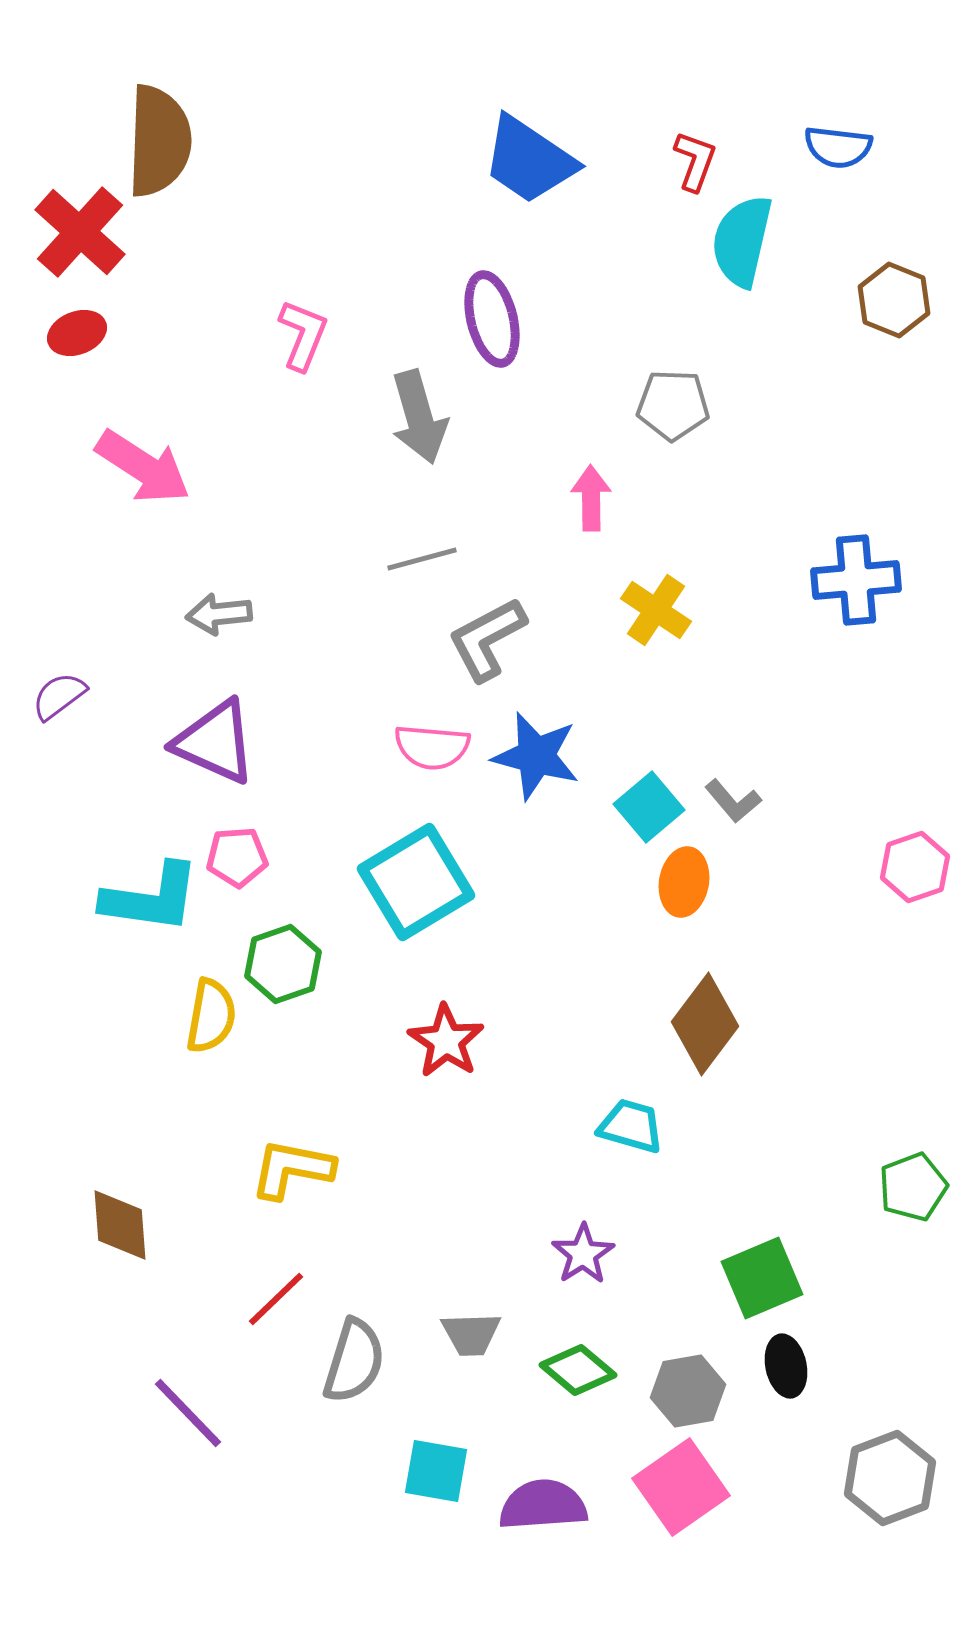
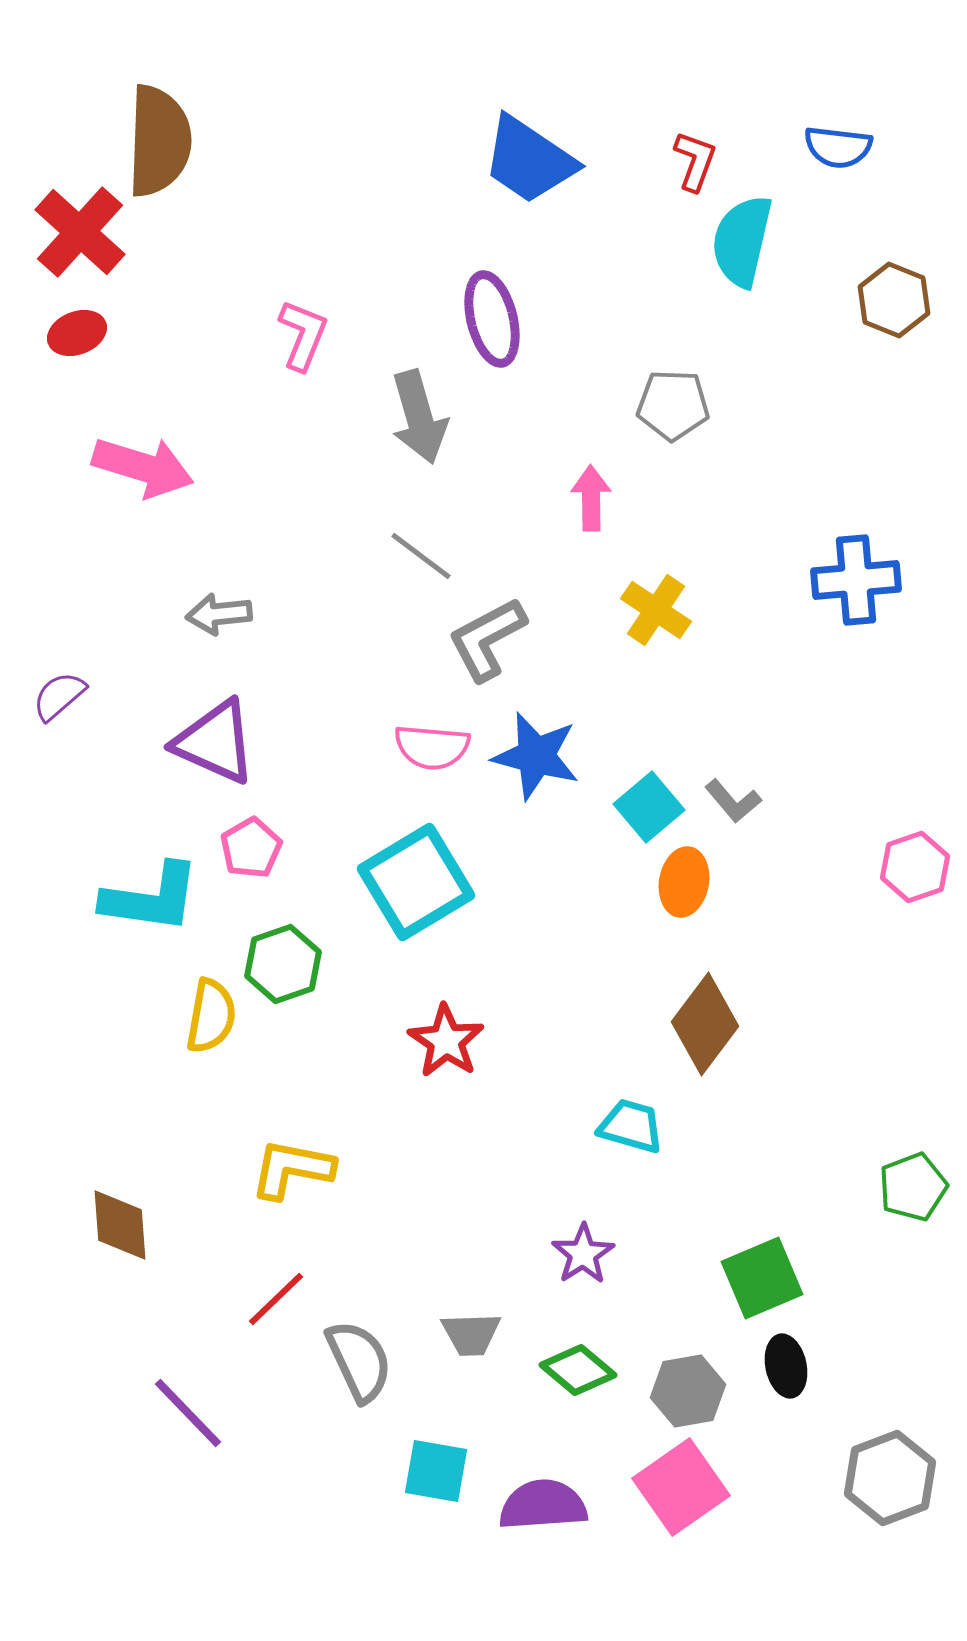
pink arrow at (143, 467): rotated 16 degrees counterclockwise
gray line at (422, 559): moved 1 px left, 3 px up; rotated 52 degrees clockwise
purple semicircle at (59, 696): rotated 4 degrees counterclockwise
pink pentagon at (237, 857): moved 14 px right, 9 px up; rotated 26 degrees counterclockwise
gray semicircle at (354, 1361): moved 5 px right; rotated 42 degrees counterclockwise
